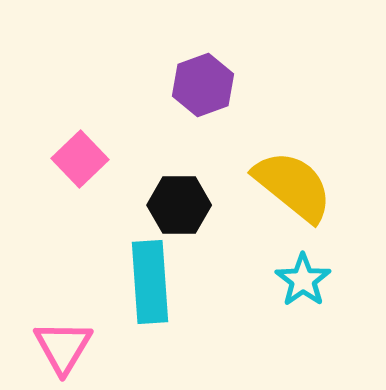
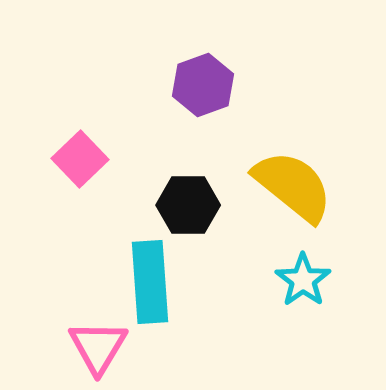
black hexagon: moved 9 px right
pink triangle: moved 35 px right
